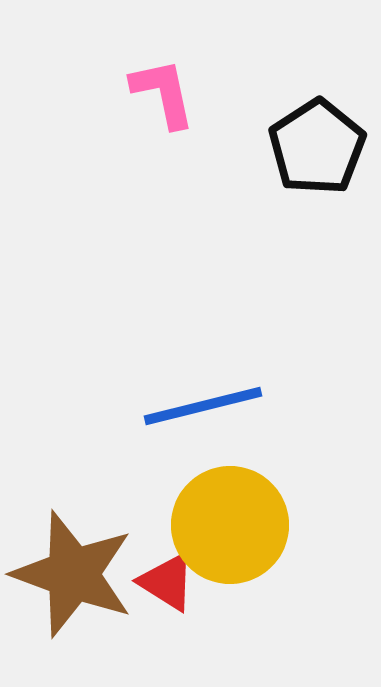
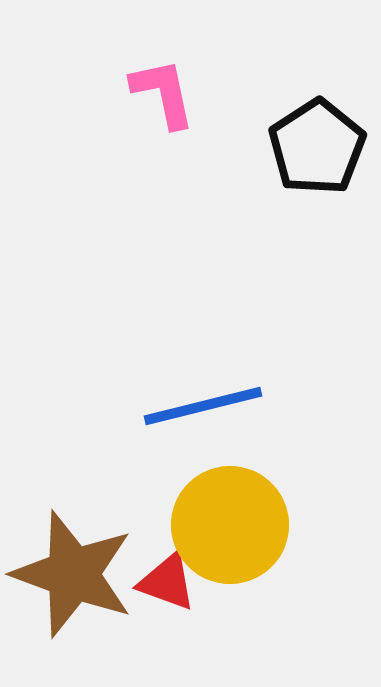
red triangle: rotated 12 degrees counterclockwise
